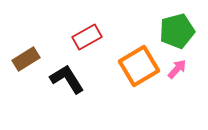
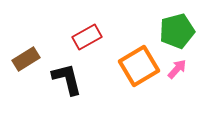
black L-shape: rotated 18 degrees clockwise
